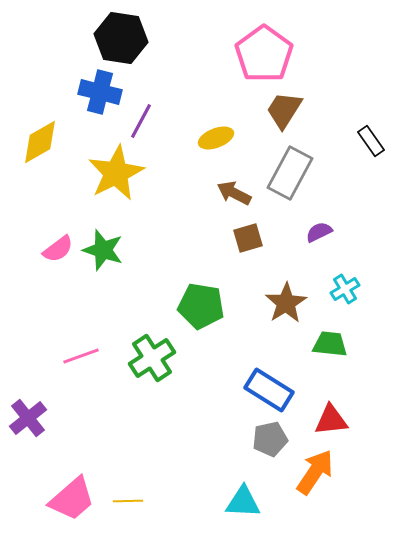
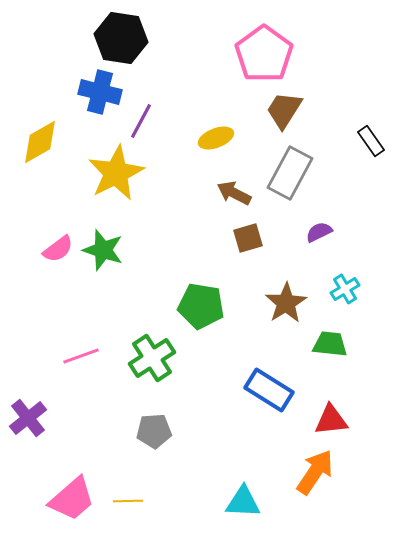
gray pentagon: moved 116 px left, 8 px up; rotated 8 degrees clockwise
